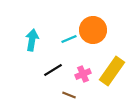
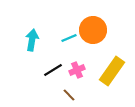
cyan line: moved 1 px up
pink cross: moved 6 px left, 4 px up
brown line: rotated 24 degrees clockwise
